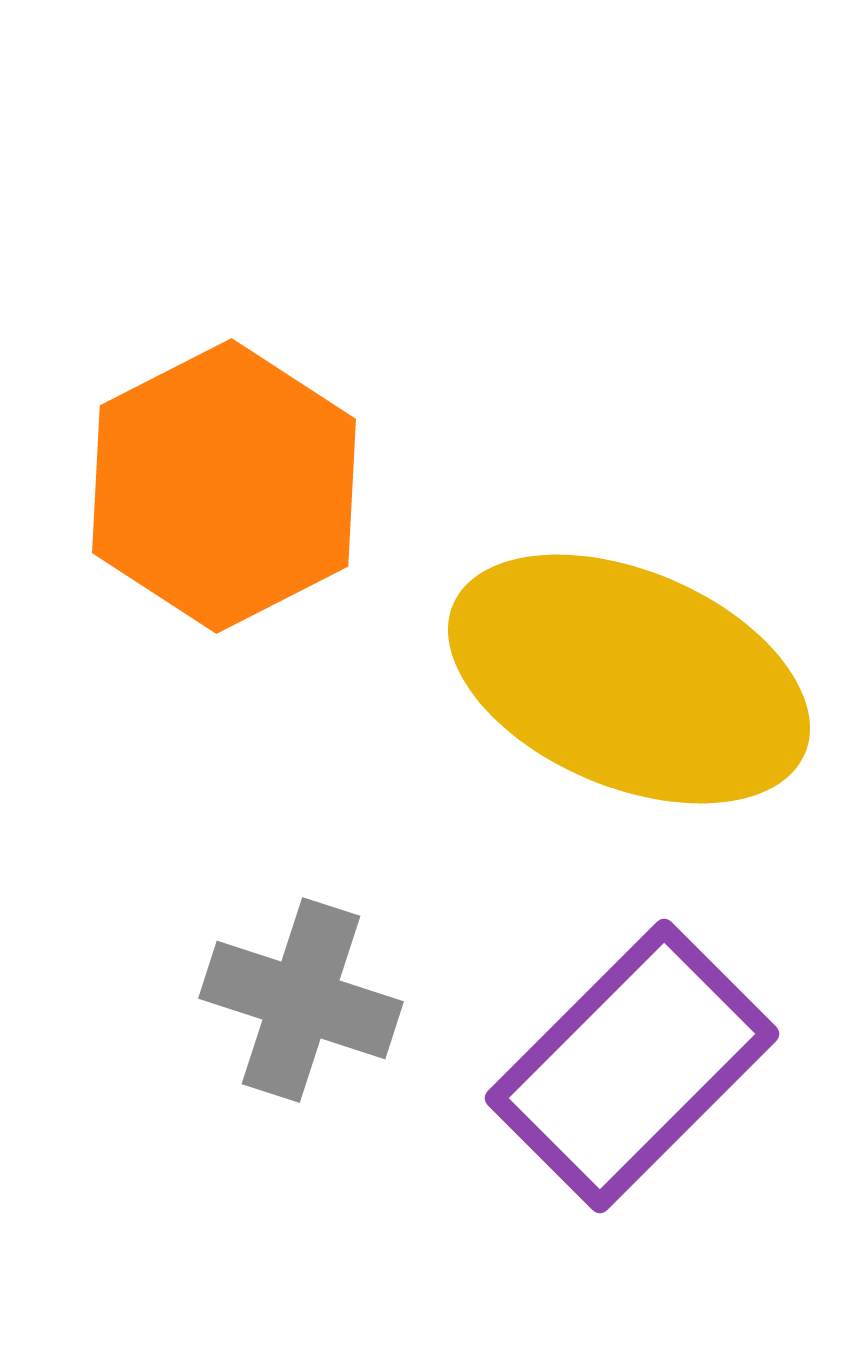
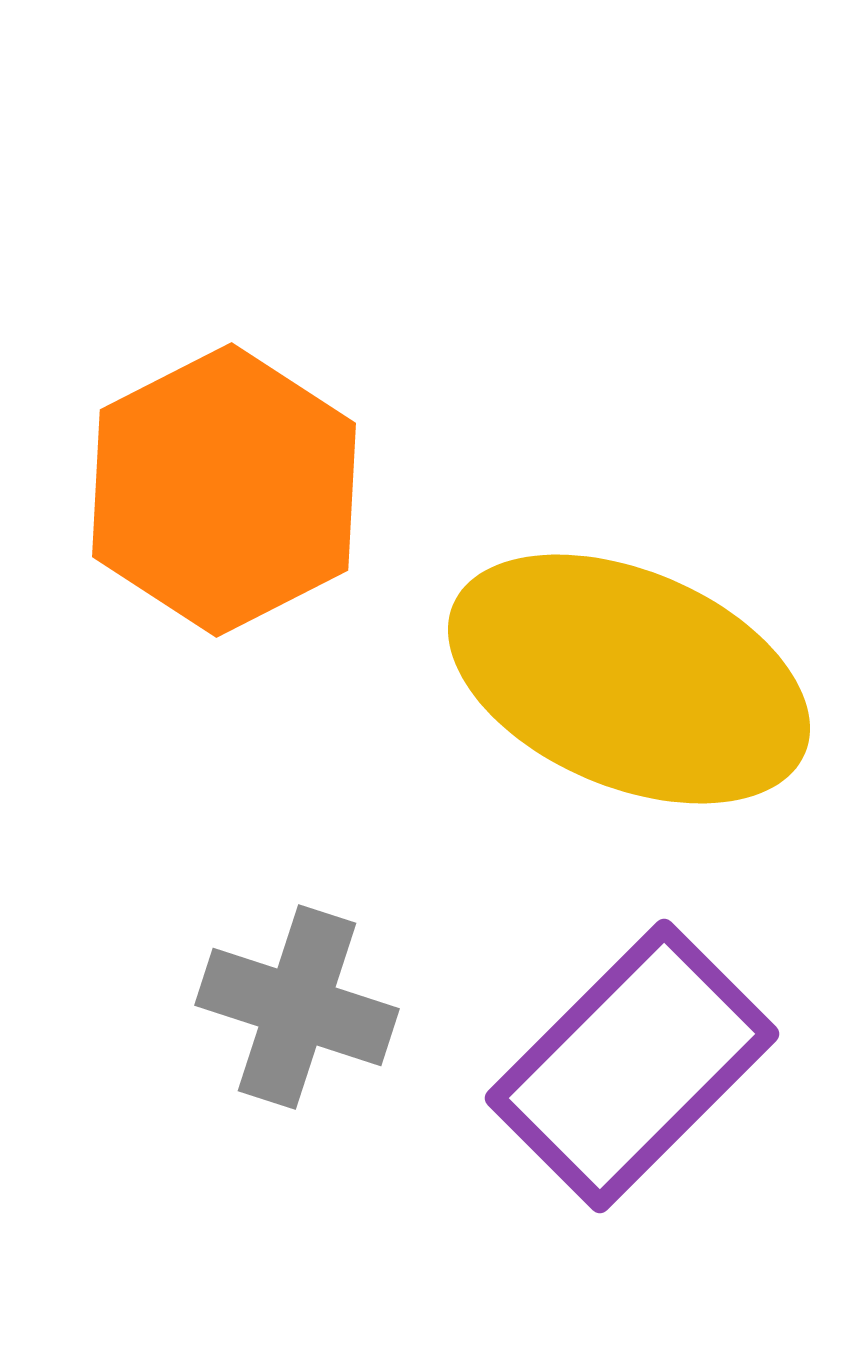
orange hexagon: moved 4 px down
gray cross: moved 4 px left, 7 px down
